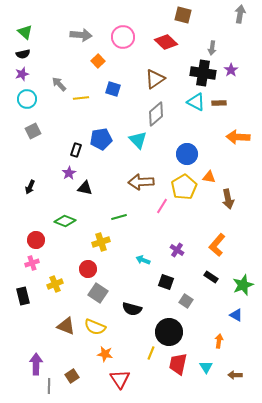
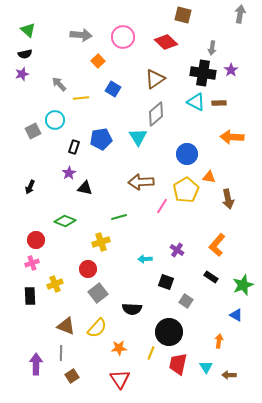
green triangle at (25, 32): moved 3 px right, 2 px up
black semicircle at (23, 54): moved 2 px right
blue square at (113, 89): rotated 14 degrees clockwise
cyan circle at (27, 99): moved 28 px right, 21 px down
orange arrow at (238, 137): moved 6 px left
cyan triangle at (138, 140): moved 3 px up; rotated 12 degrees clockwise
black rectangle at (76, 150): moved 2 px left, 3 px up
yellow pentagon at (184, 187): moved 2 px right, 3 px down
cyan arrow at (143, 260): moved 2 px right, 1 px up; rotated 24 degrees counterclockwise
gray square at (98, 293): rotated 18 degrees clockwise
black rectangle at (23, 296): moved 7 px right; rotated 12 degrees clockwise
black semicircle at (132, 309): rotated 12 degrees counterclockwise
yellow semicircle at (95, 327): moved 2 px right, 1 px down; rotated 70 degrees counterclockwise
orange star at (105, 354): moved 14 px right, 6 px up; rotated 14 degrees counterclockwise
brown arrow at (235, 375): moved 6 px left
gray line at (49, 386): moved 12 px right, 33 px up
